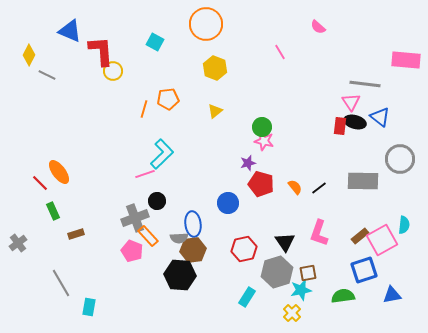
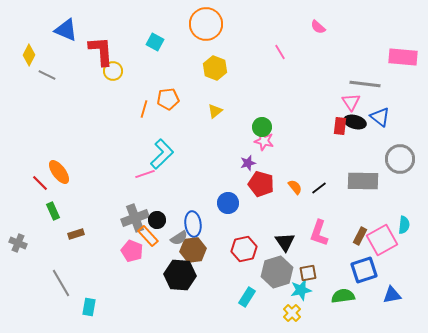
blue triangle at (70, 31): moved 4 px left, 1 px up
pink rectangle at (406, 60): moved 3 px left, 3 px up
black circle at (157, 201): moved 19 px down
brown rectangle at (360, 236): rotated 24 degrees counterclockwise
gray semicircle at (179, 238): rotated 30 degrees counterclockwise
gray cross at (18, 243): rotated 30 degrees counterclockwise
